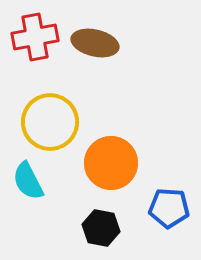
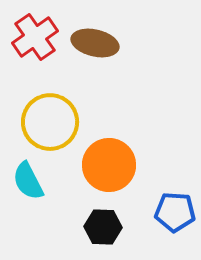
red cross: rotated 24 degrees counterclockwise
orange circle: moved 2 px left, 2 px down
blue pentagon: moved 6 px right, 4 px down
black hexagon: moved 2 px right, 1 px up; rotated 9 degrees counterclockwise
